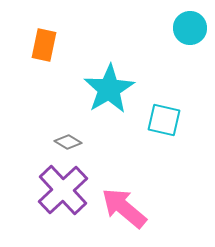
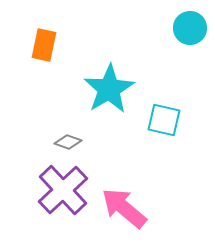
gray diamond: rotated 12 degrees counterclockwise
